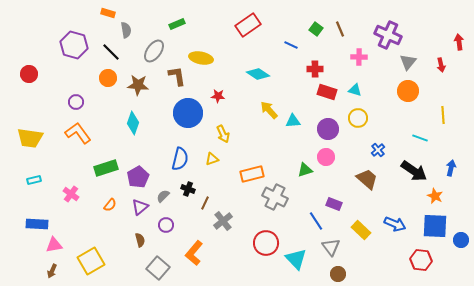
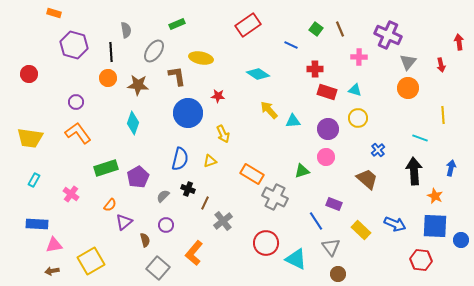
orange rectangle at (108, 13): moved 54 px left
black line at (111, 52): rotated 42 degrees clockwise
orange circle at (408, 91): moved 3 px up
yellow triangle at (212, 159): moved 2 px left, 2 px down
green triangle at (305, 170): moved 3 px left, 1 px down
black arrow at (414, 171): rotated 128 degrees counterclockwise
orange rectangle at (252, 174): rotated 45 degrees clockwise
cyan rectangle at (34, 180): rotated 48 degrees counterclockwise
purple triangle at (140, 207): moved 16 px left, 15 px down
brown semicircle at (140, 240): moved 5 px right
cyan triangle at (296, 259): rotated 20 degrees counterclockwise
brown arrow at (52, 271): rotated 56 degrees clockwise
